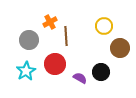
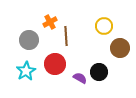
black circle: moved 2 px left
